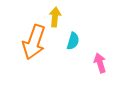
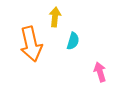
orange arrow: moved 3 px left, 2 px down; rotated 32 degrees counterclockwise
pink arrow: moved 9 px down
